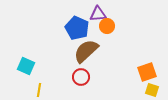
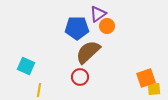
purple triangle: rotated 30 degrees counterclockwise
blue pentagon: rotated 25 degrees counterclockwise
brown semicircle: moved 2 px right, 1 px down
orange square: moved 1 px left, 6 px down
red circle: moved 1 px left
yellow square: moved 2 px right, 1 px up; rotated 24 degrees counterclockwise
